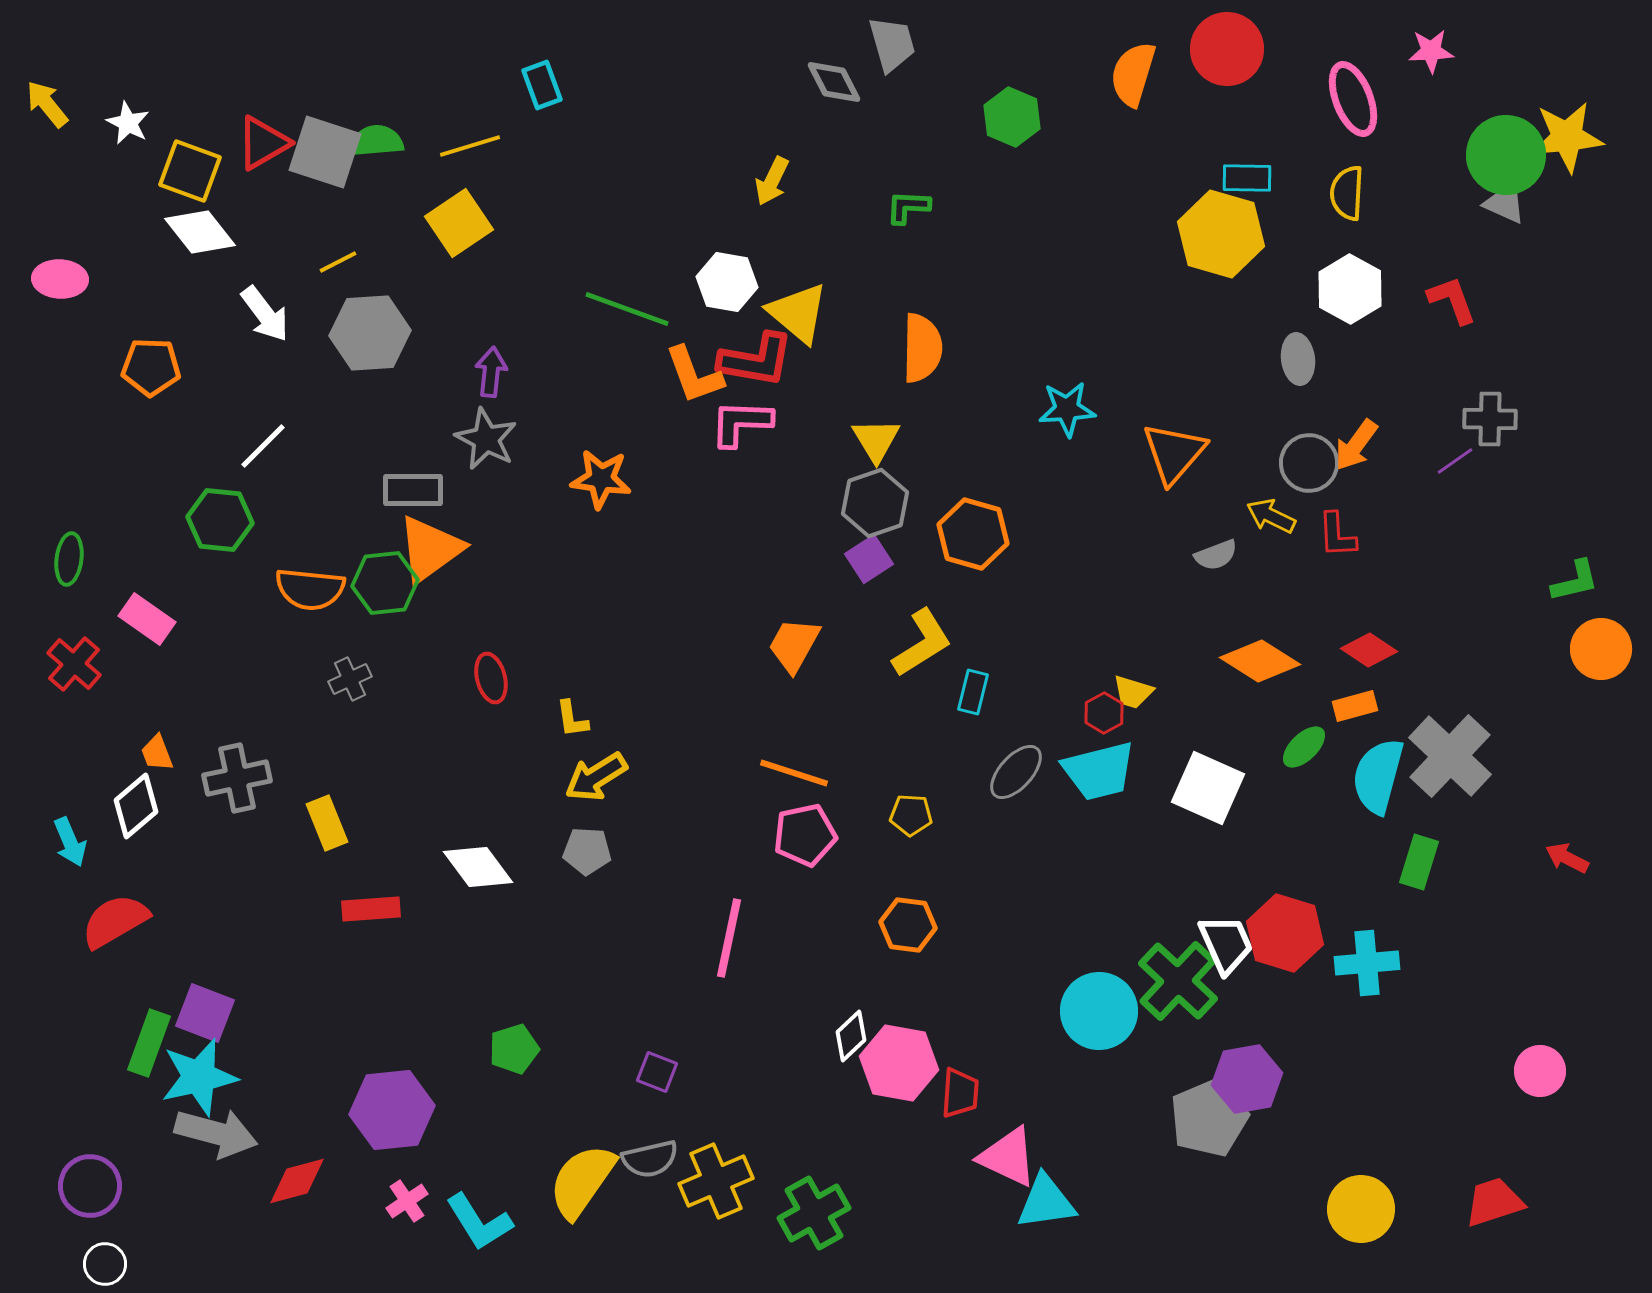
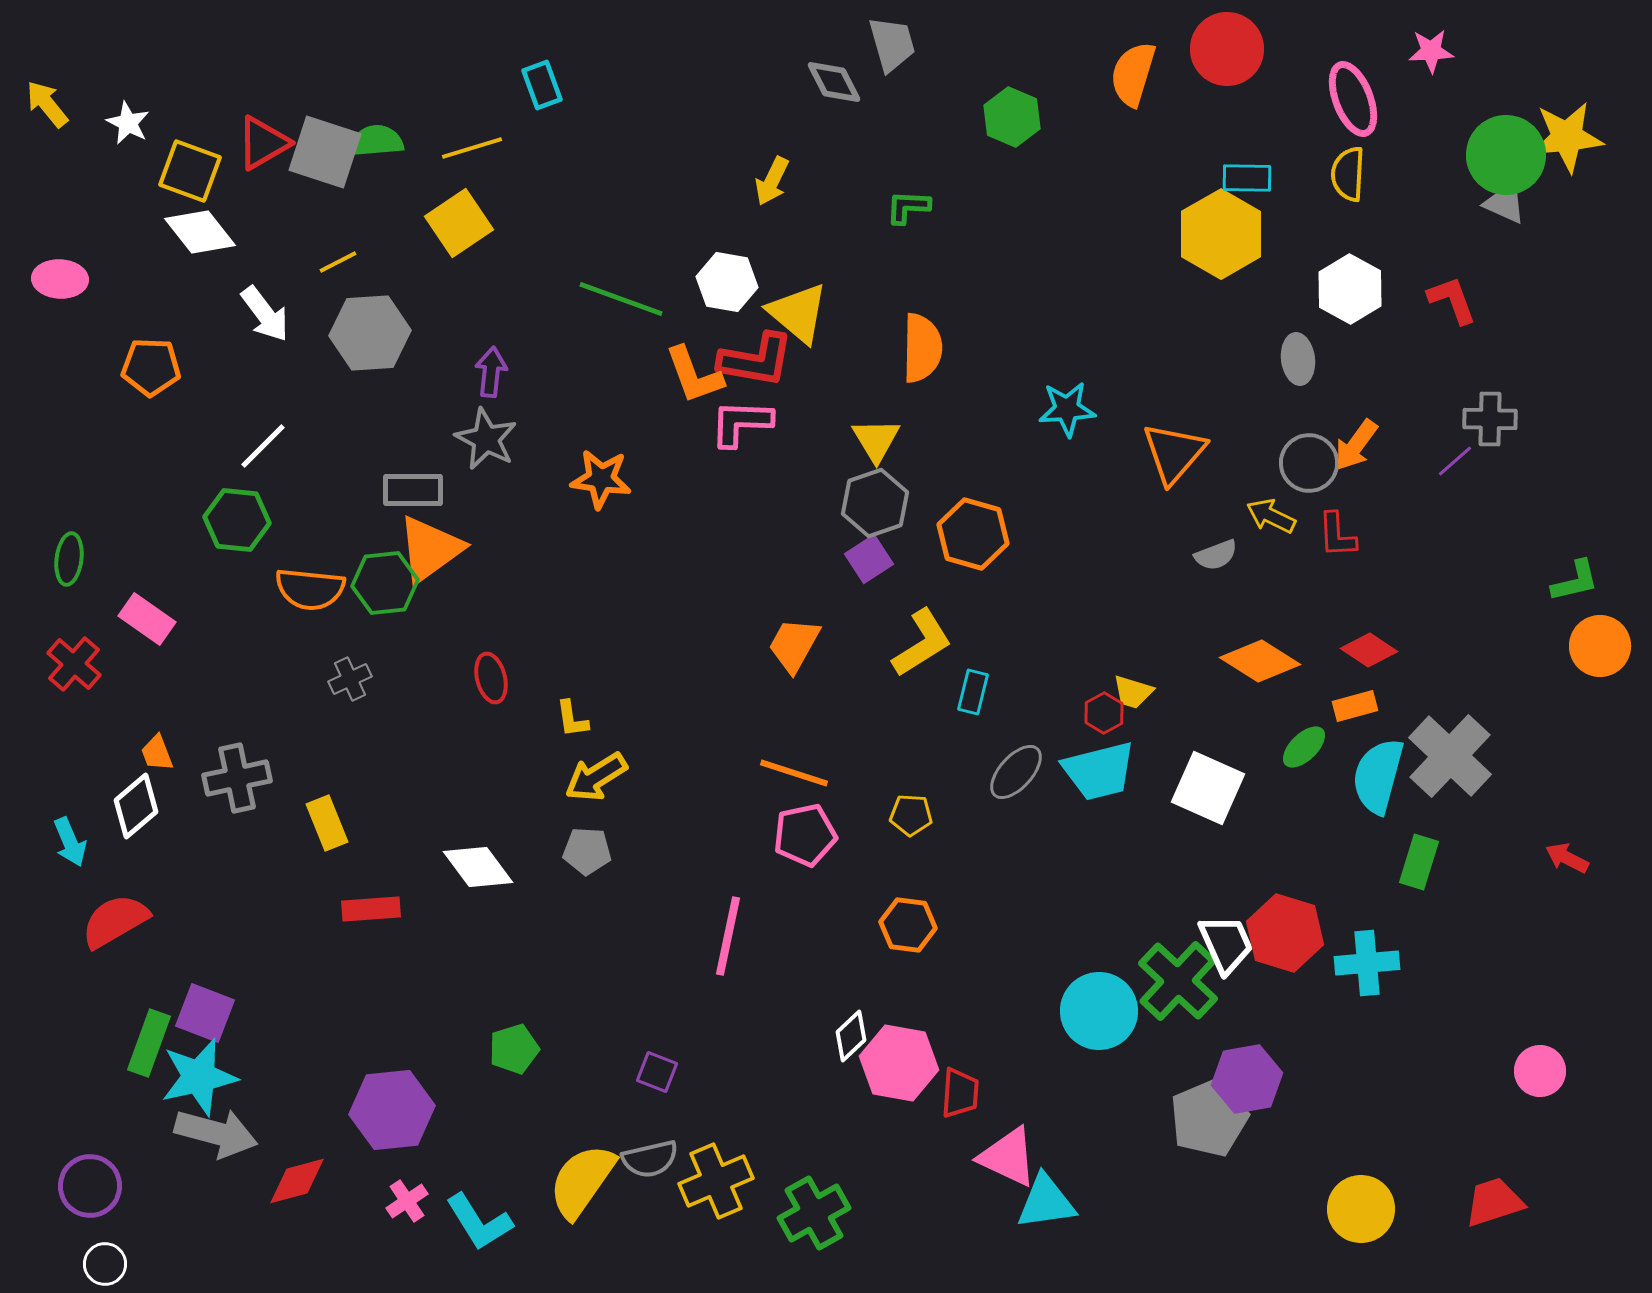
yellow line at (470, 146): moved 2 px right, 2 px down
yellow semicircle at (1347, 193): moved 1 px right, 19 px up
yellow hexagon at (1221, 234): rotated 14 degrees clockwise
green line at (627, 309): moved 6 px left, 10 px up
purple line at (1455, 461): rotated 6 degrees counterclockwise
green hexagon at (220, 520): moved 17 px right
orange circle at (1601, 649): moved 1 px left, 3 px up
pink line at (729, 938): moved 1 px left, 2 px up
